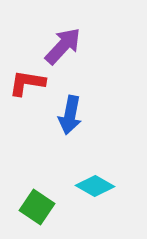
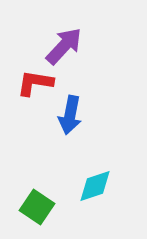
purple arrow: moved 1 px right
red L-shape: moved 8 px right
cyan diamond: rotated 48 degrees counterclockwise
